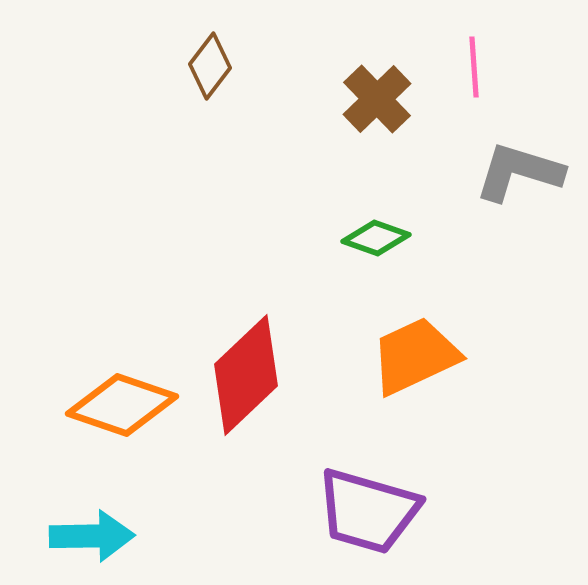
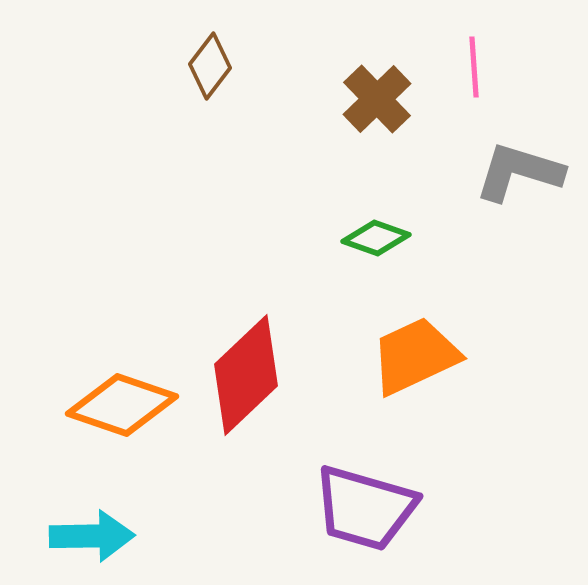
purple trapezoid: moved 3 px left, 3 px up
